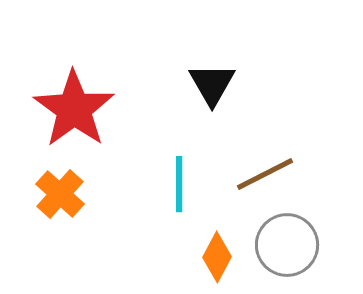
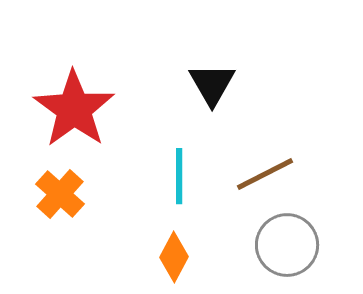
cyan line: moved 8 px up
orange diamond: moved 43 px left
